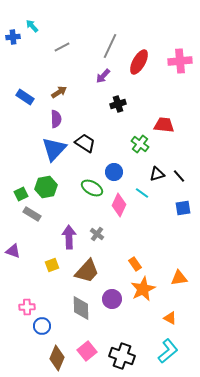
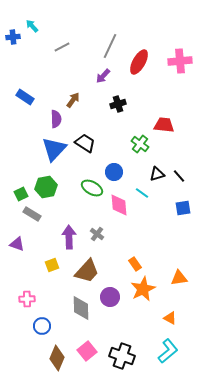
brown arrow at (59, 92): moved 14 px right, 8 px down; rotated 21 degrees counterclockwise
pink diamond at (119, 205): rotated 30 degrees counterclockwise
purple triangle at (13, 251): moved 4 px right, 7 px up
purple circle at (112, 299): moved 2 px left, 2 px up
pink cross at (27, 307): moved 8 px up
